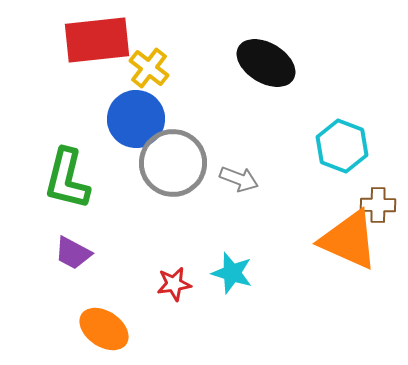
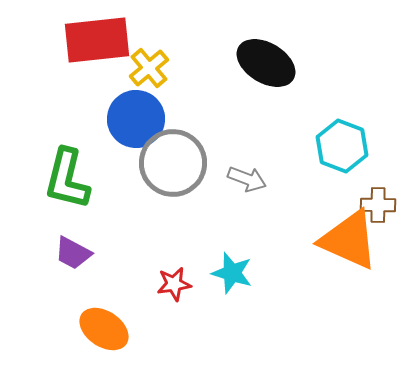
yellow cross: rotated 12 degrees clockwise
gray arrow: moved 8 px right
